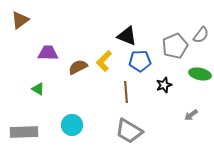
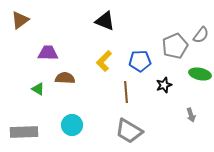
black triangle: moved 22 px left, 15 px up
brown semicircle: moved 13 px left, 11 px down; rotated 30 degrees clockwise
gray arrow: rotated 72 degrees counterclockwise
